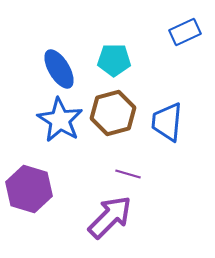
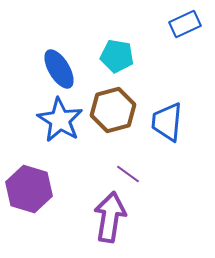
blue rectangle: moved 8 px up
cyan pentagon: moved 3 px right, 4 px up; rotated 8 degrees clockwise
brown hexagon: moved 3 px up
purple line: rotated 20 degrees clockwise
purple arrow: rotated 36 degrees counterclockwise
